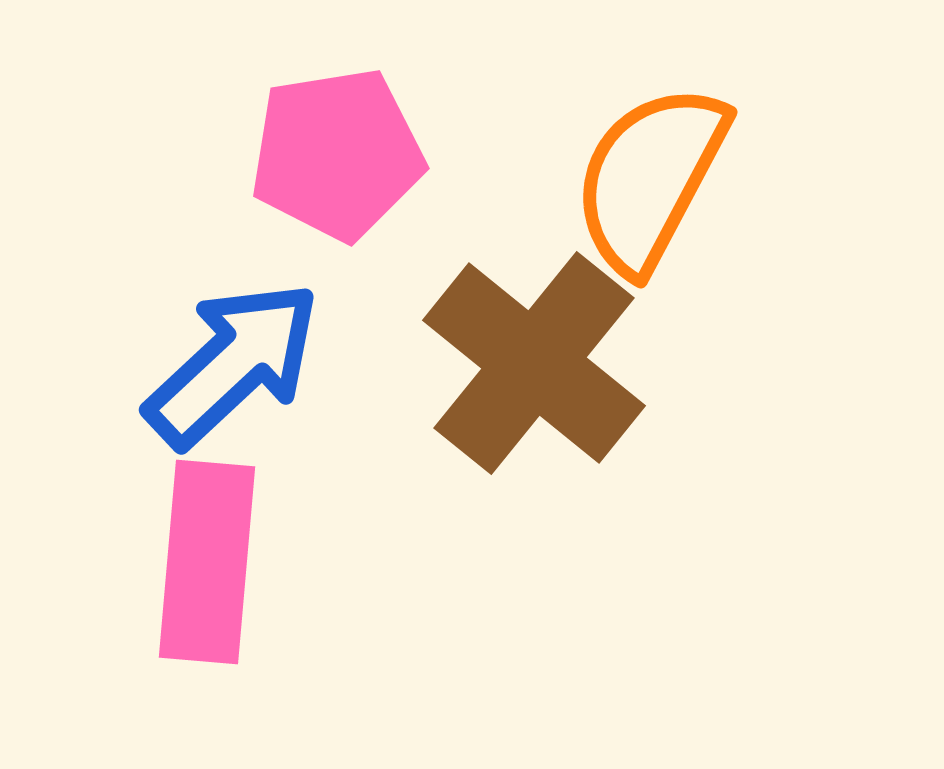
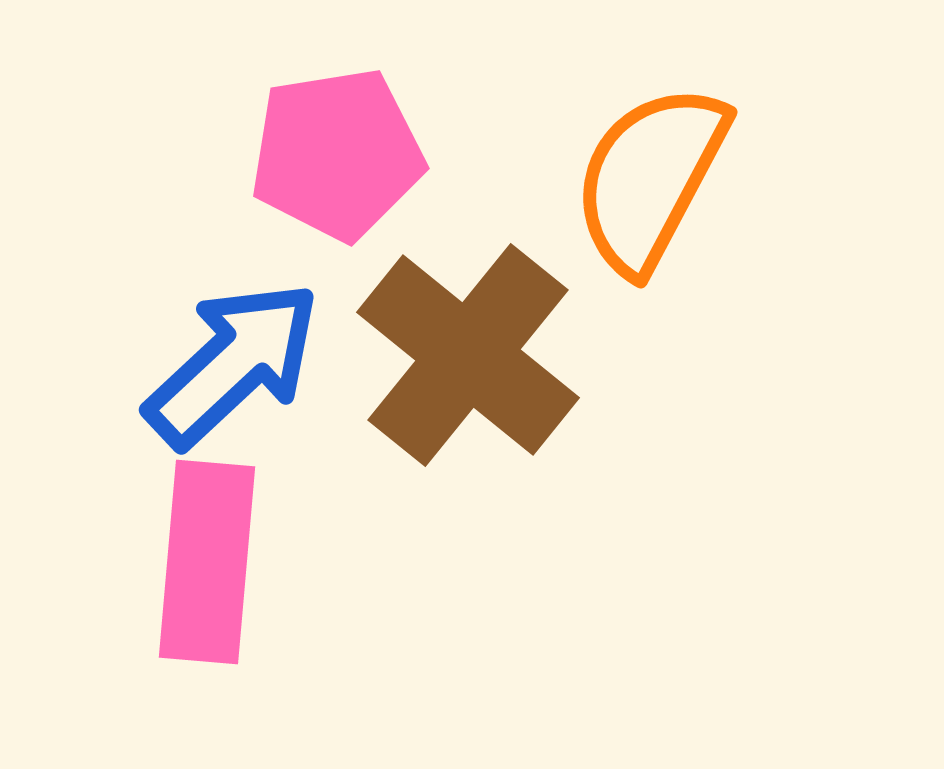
brown cross: moved 66 px left, 8 px up
